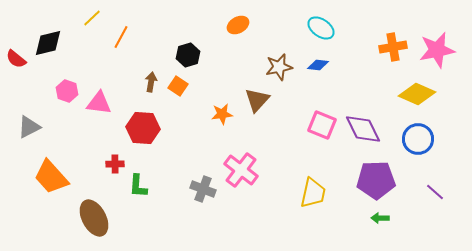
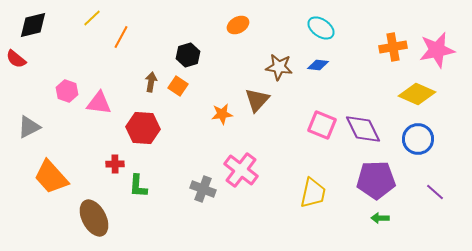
black diamond: moved 15 px left, 18 px up
brown star: rotated 20 degrees clockwise
